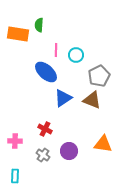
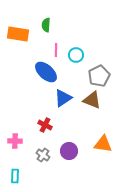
green semicircle: moved 7 px right
red cross: moved 4 px up
